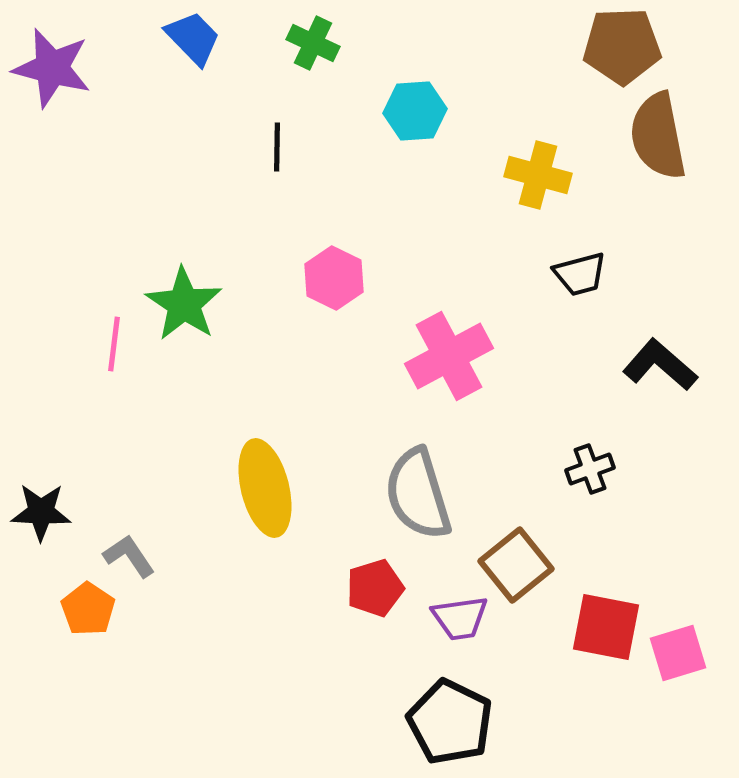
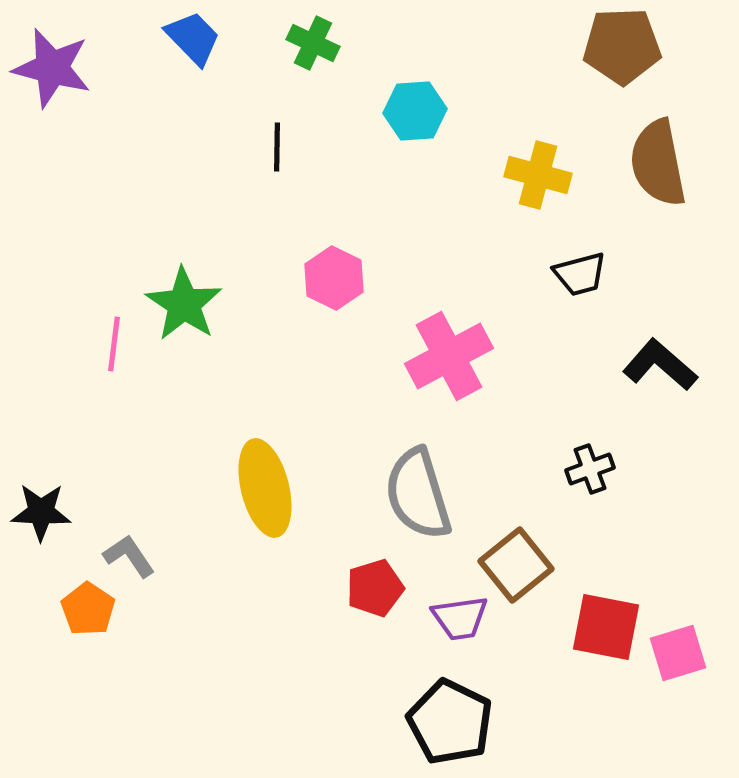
brown semicircle: moved 27 px down
